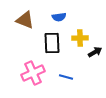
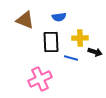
black rectangle: moved 1 px left, 1 px up
black arrow: rotated 48 degrees clockwise
pink cross: moved 7 px right, 6 px down
blue line: moved 5 px right, 19 px up
